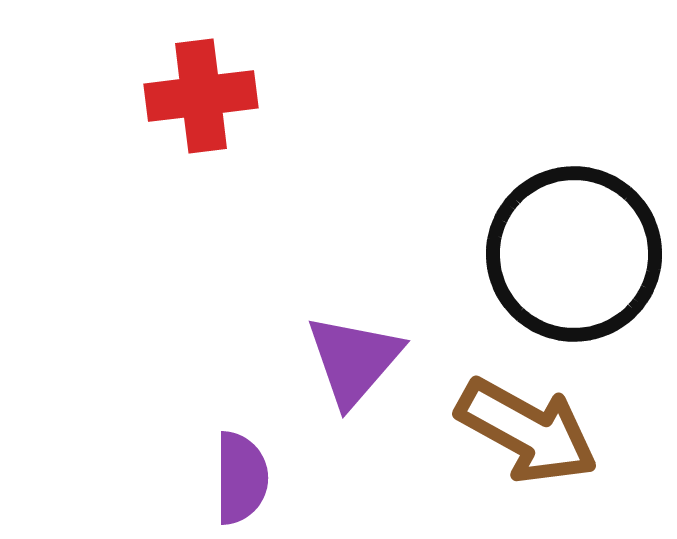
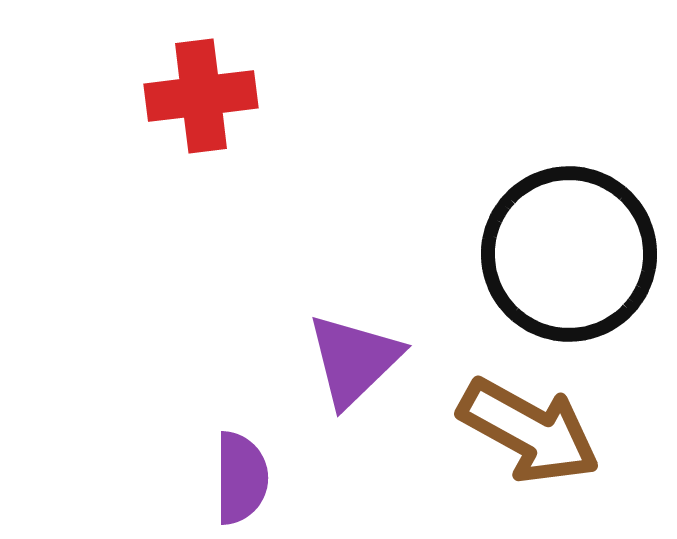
black circle: moved 5 px left
purple triangle: rotated 5 degrees clockwise
brown arrow: moved 2 px right
